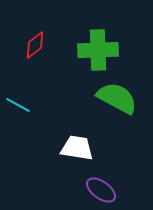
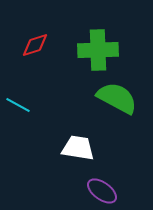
red diamond: rotated 20 degrees clockwise
white trapezoid: moved 1 px right
purple ellipse: moved 1 px right, 1 px down
